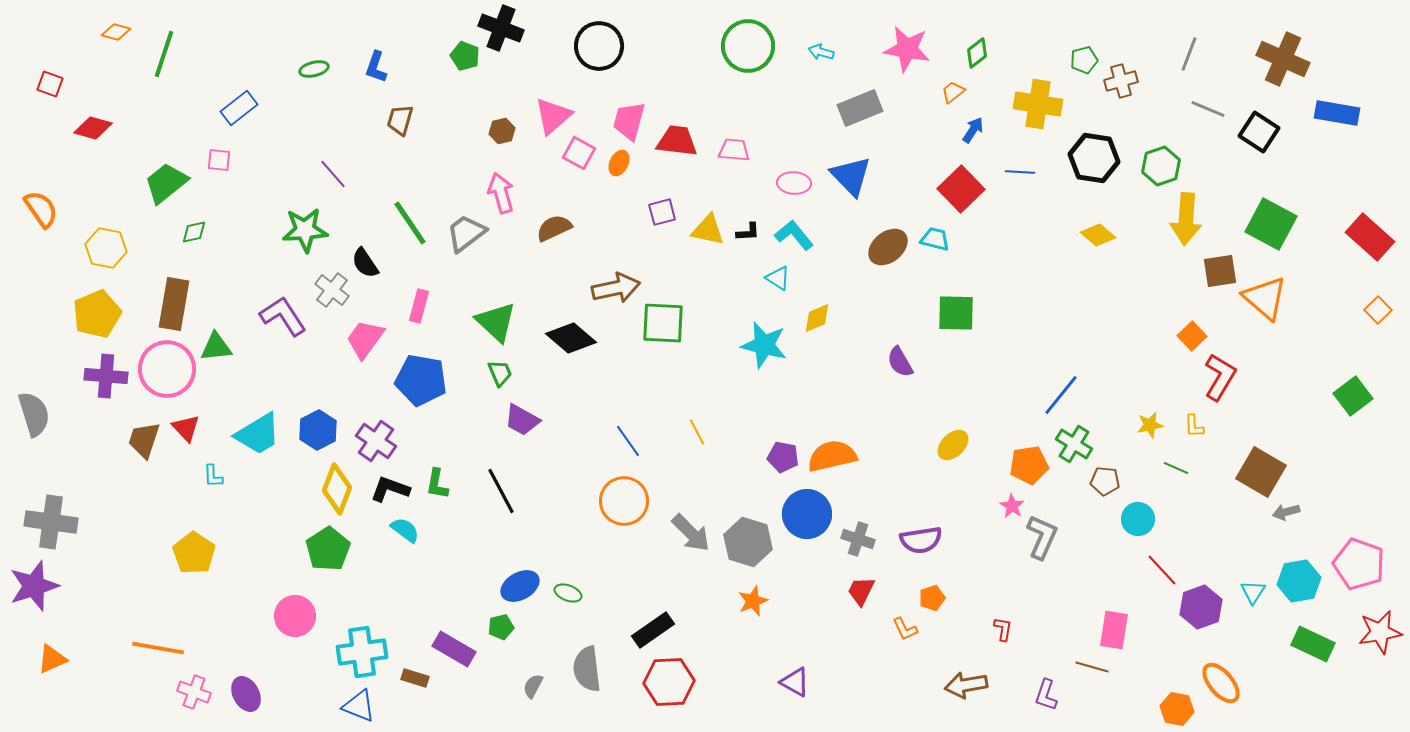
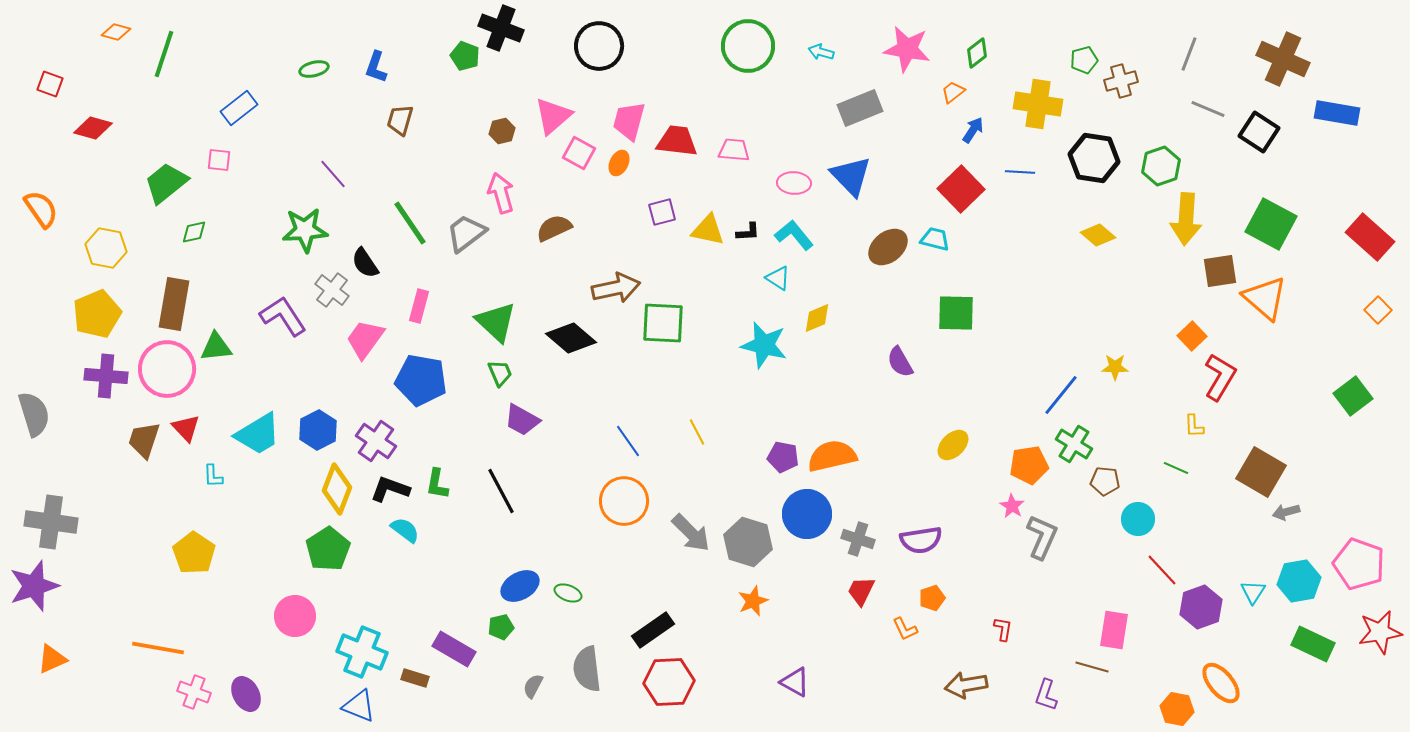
yellow star at (1150, 425): moved 35 px left, 58 px up; rotated 12 degrees clockwise
cyan cross at (362, 652): rotated 30 degrees clockwise
